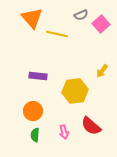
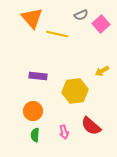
yellow arrow: rotated 24 degrees clockwise
